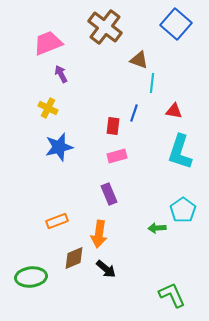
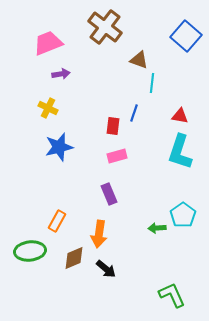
blue square: moved 10 px right, 12 px down
purple arrow: rotated 108 degrees clockwise
red triangle: moved 6 px right, 5 px down
cyan pentagon: moved 5 px down
orange rectangle: rotated 40 degrees counterclockwise
green ellipse: moved 1 px left, 26 px up
